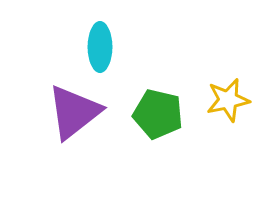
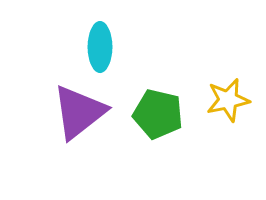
purple triangle: moved 5 px right
